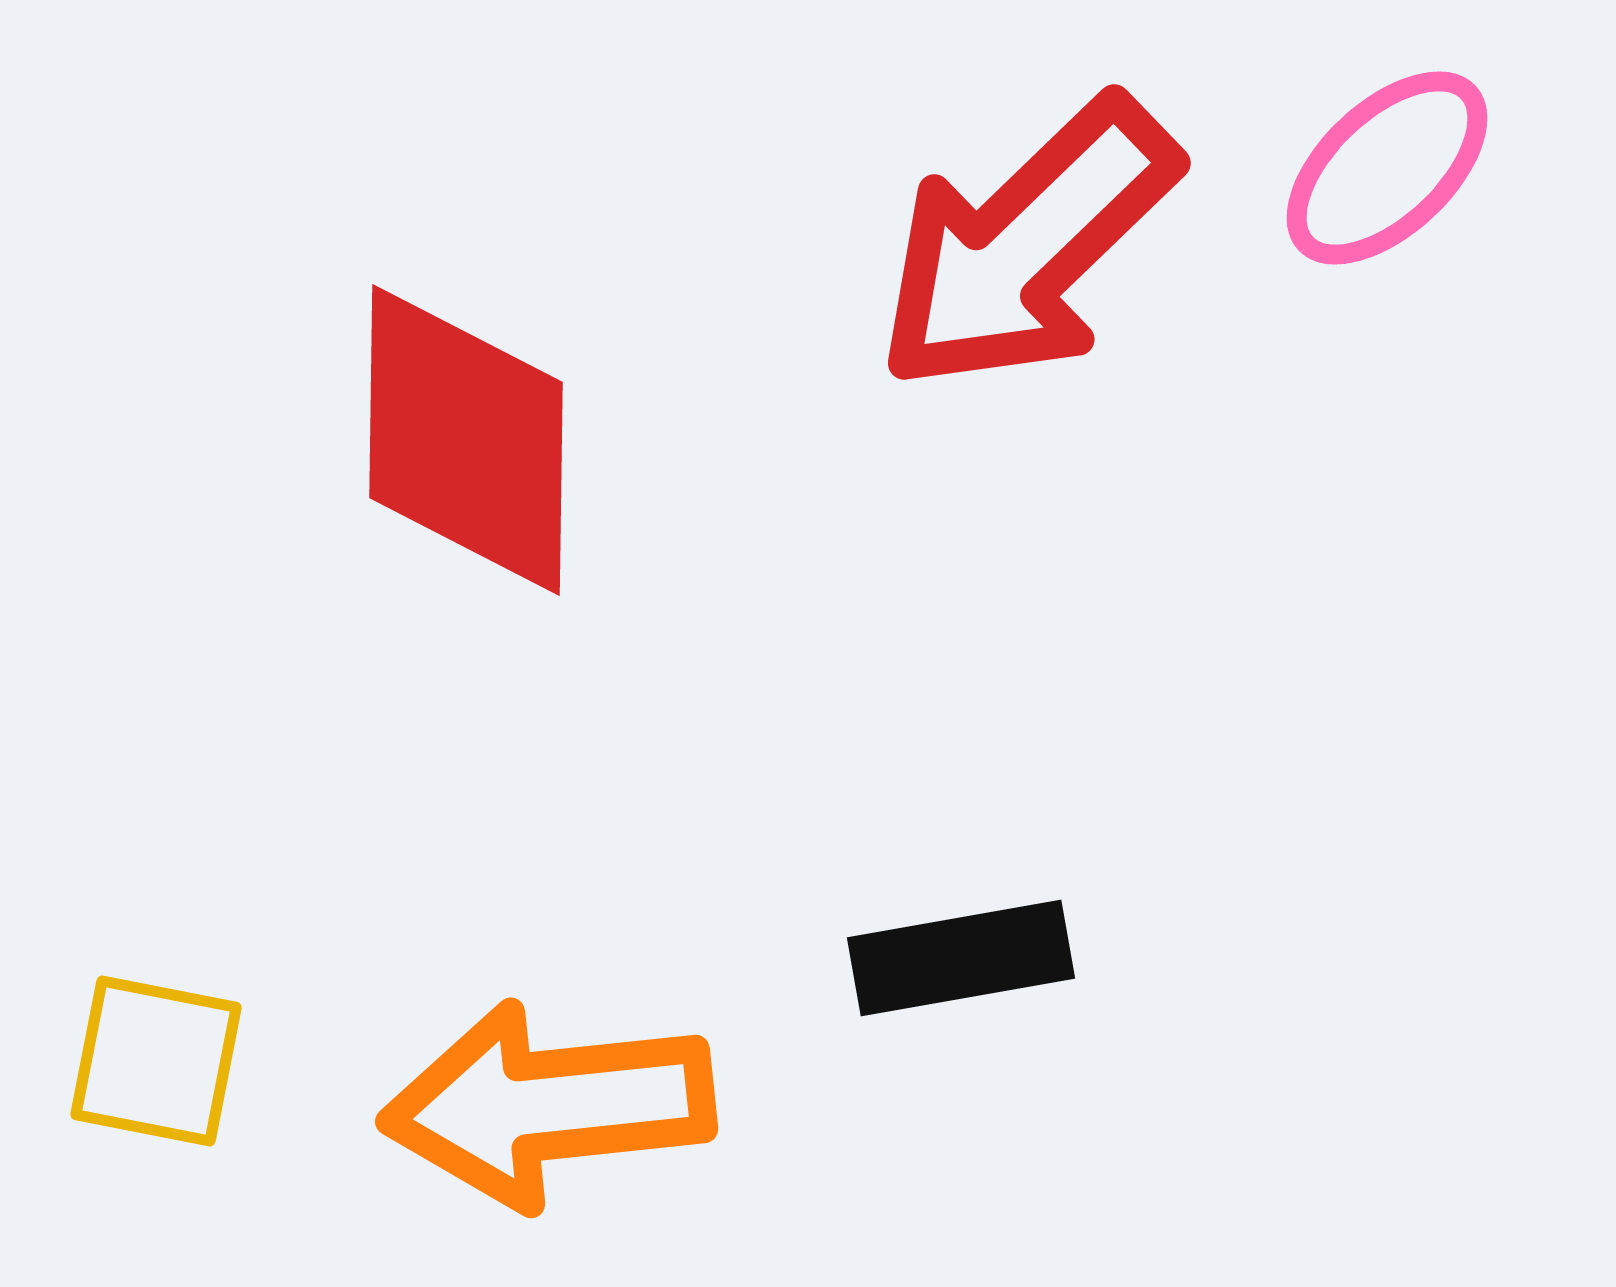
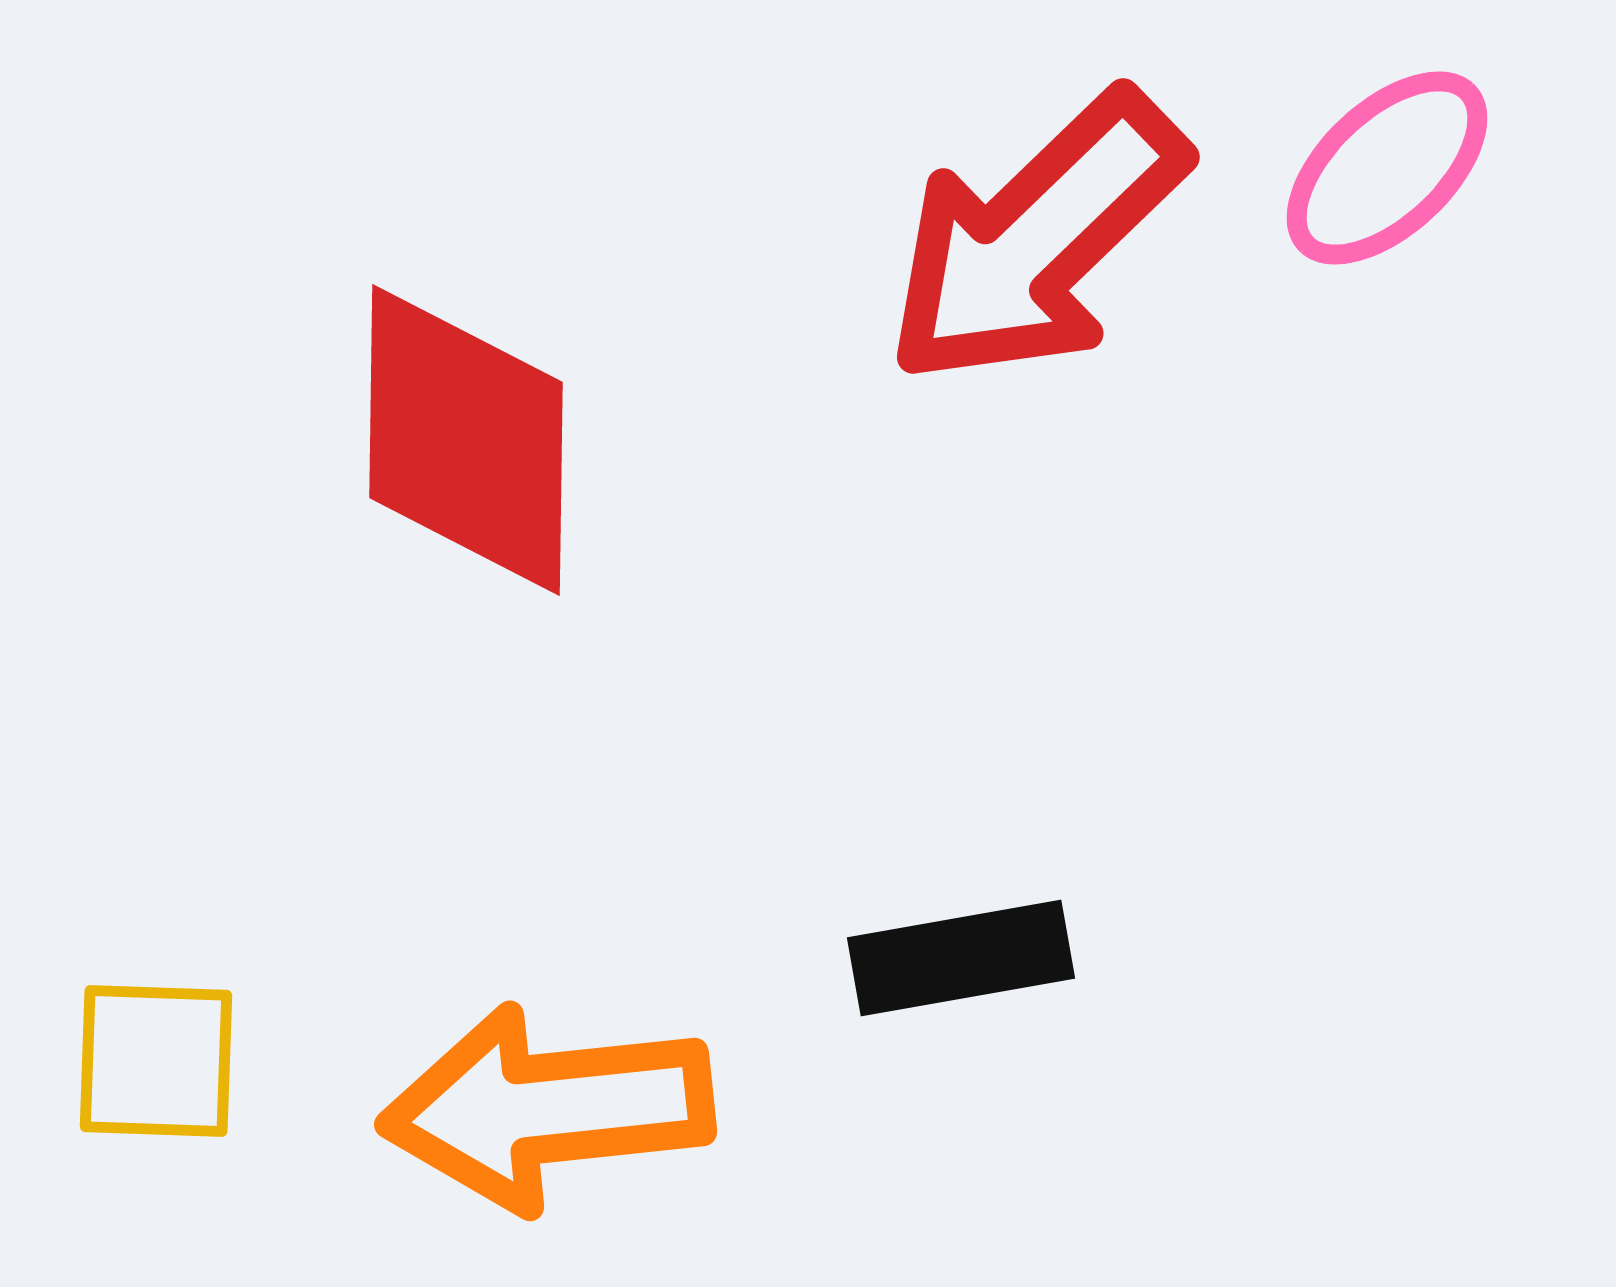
red arrow: moved 9 px right, 6 px up
yellow square: rotated 9 degrees counterclockwise
orange arrow: moved 1 px left, 3 px down
